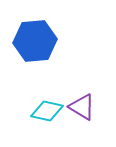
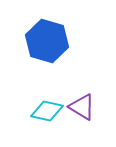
blue hexagon: moved 12 px right; rotated 21 degrees clockwise
